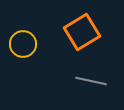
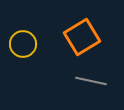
orange square: moved 5 px down
